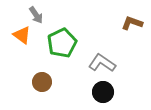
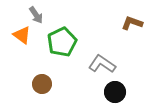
green pentagon: moved 1 px up
gray L-shape: moved 1 px down
brown circle: moved 2 px down
black circle: moved 12 px right
